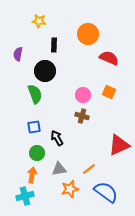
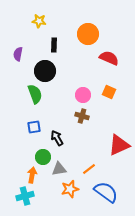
green circle: moved 6 px right, 4 px down
